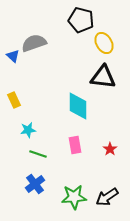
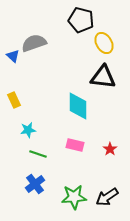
pink rectangle: rotated 66 degrees counterclockwise
